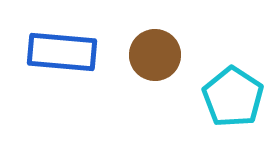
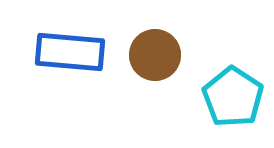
blue rectangle: moved 8 px right
